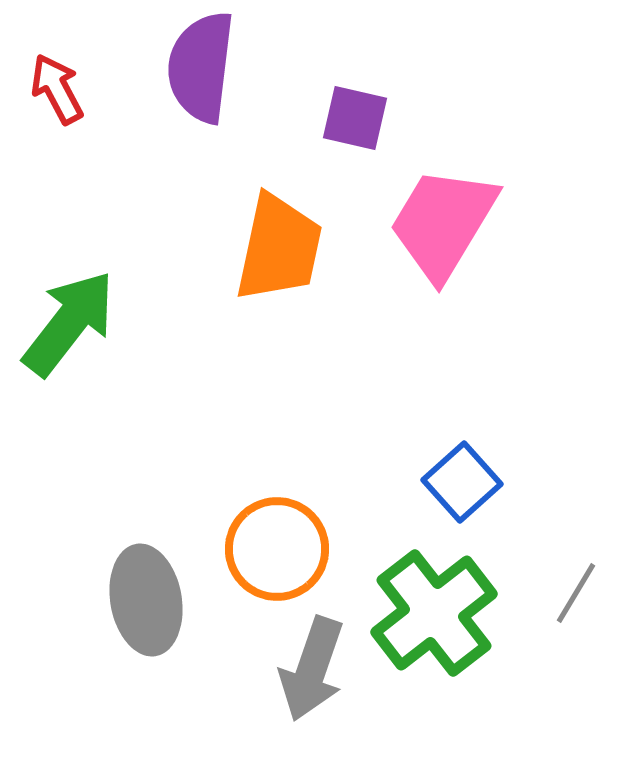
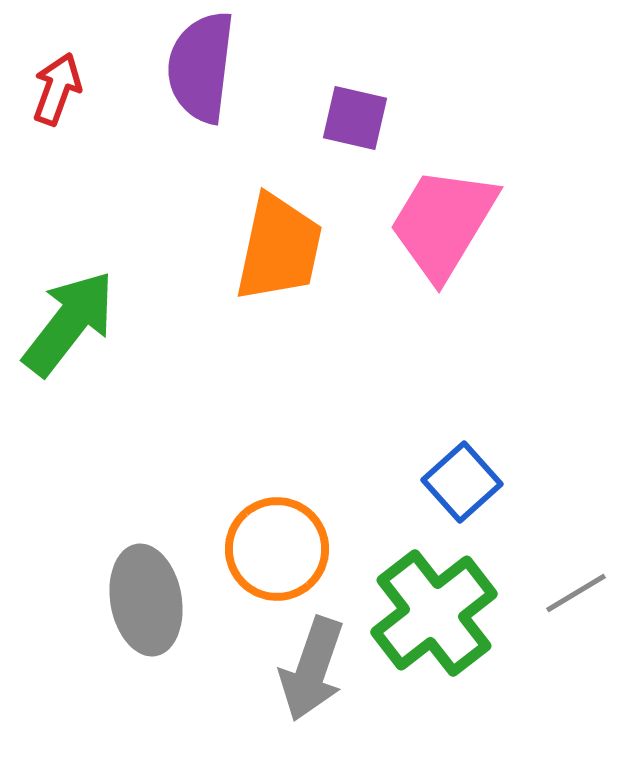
red arrow: rotated 48 degrees clockwise
gray line: rotated 28 degrees clockwise
